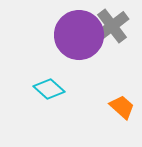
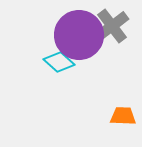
cyan diamond: moved 10 px right, 27 px up
orange trapezoid: moved 1 px right, 9 px down; rotated 40 degrees counterclockwise
